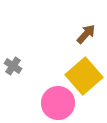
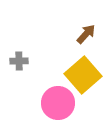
gray cross: moved 6 px right, 5 px up; rotated 36 degrees counterclockwise
yellow square: moved 1 px left, 1 px up
